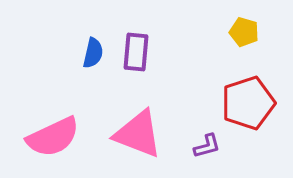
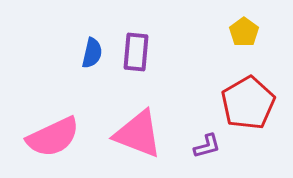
yellow pentagon: rotated 20 degrees clockwise
blue semicircle: moved 1 px left
red pentagon: rotated 12 degrees counterclockwise
